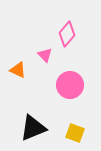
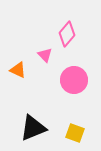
pink circle: moved 4 px right, 5 px up
